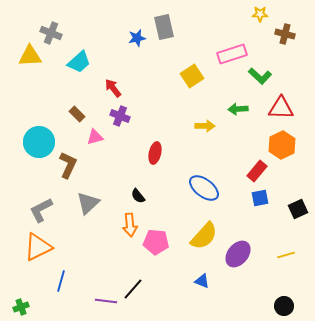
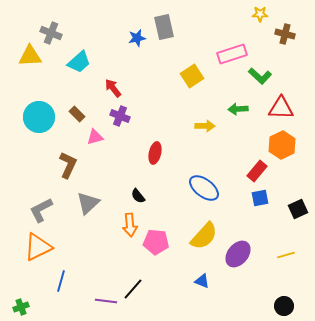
cyan circle: moved 25 px up
